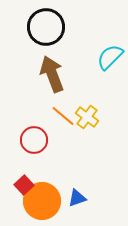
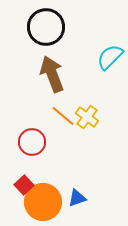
red circle: moved 2 px left, 2 px down
orange circle: moved 1 px right, 1 px down
